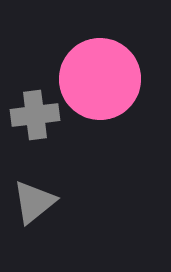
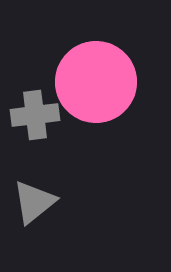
pink circle: moved 4 px left, 3 px down
